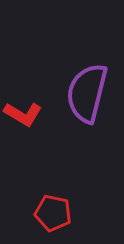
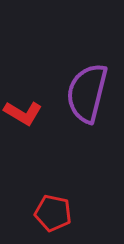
red L-shape: moved 1 px up
